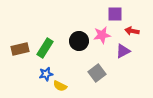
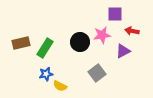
black circle: moved 1 px right, 1 px down
brown rectangle: moved 1 px right, 6 px up
